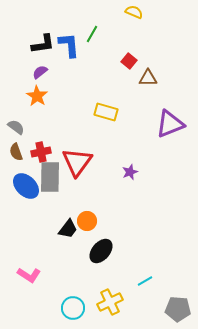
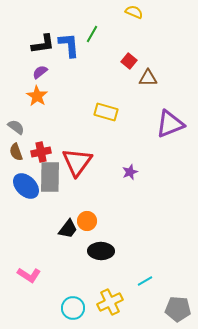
black ellipse: rotated 50 degrees clockwise
